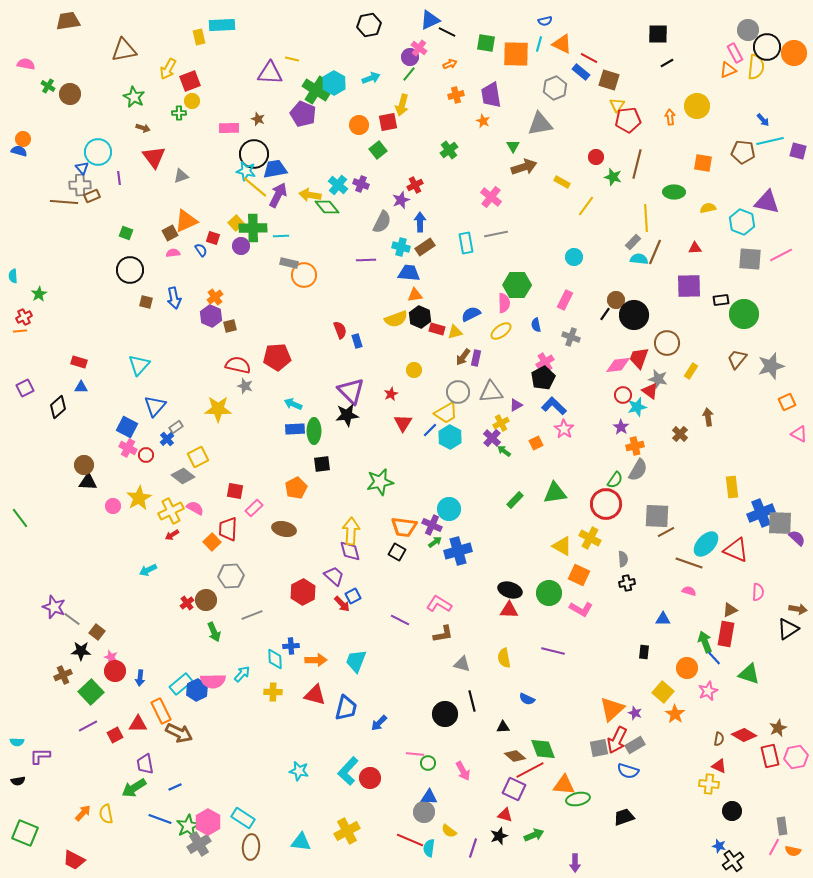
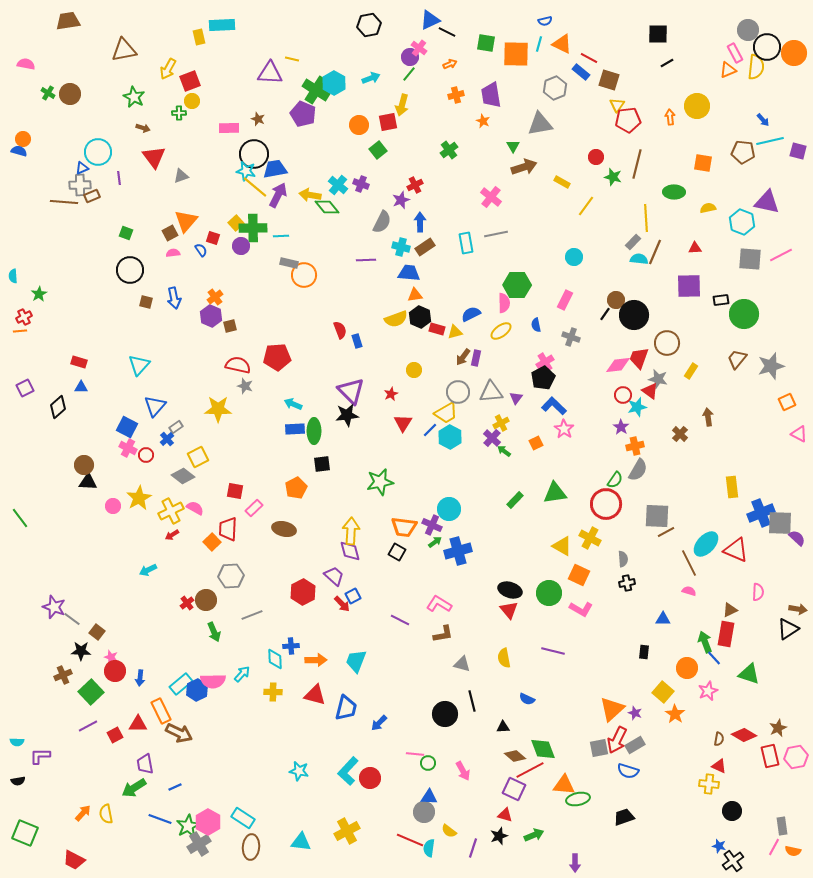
green cross at (48, 86): moved 7 px down
blue triangle at (82, 168): rotated 48 degrees clockwise
orange triangle at (186, 221): rotated 25 degrees counterclockwise
purple triangle at (516, 405): moved 7 px up; rotated 24 degrees counterclockwise
brown line at (689, 563): rotated 44 degrees clockwise
red triangle at (509, 610): rotated 48 degrees clockwise
